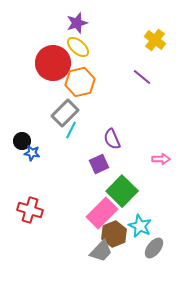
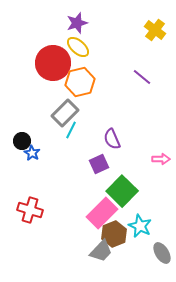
yellow cross: moved 10 px up
blue star: rotated 21 degrees clockwise
gray ellipse: moved 8 px right, 5 px down; rotated 70 degrees counterclockwise
